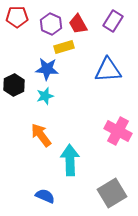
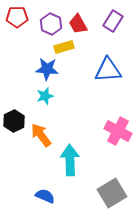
black hexagon: moved 36 px down
